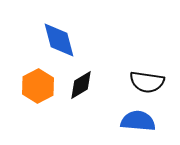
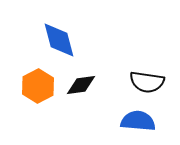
black diamond: rotated 24 degrees clockwise
